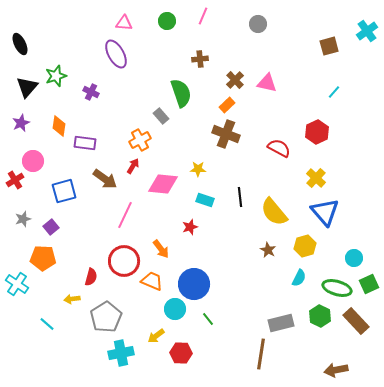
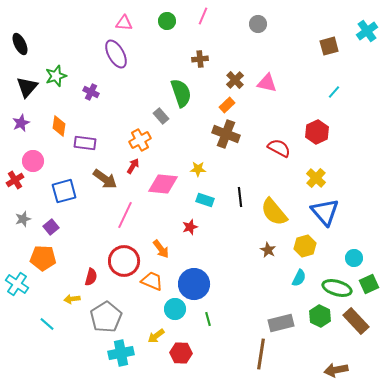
green line at (208, 319): rotated 24 degrees clockwise
